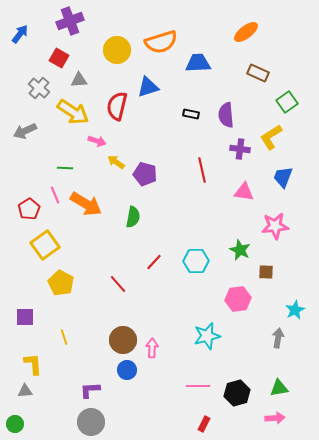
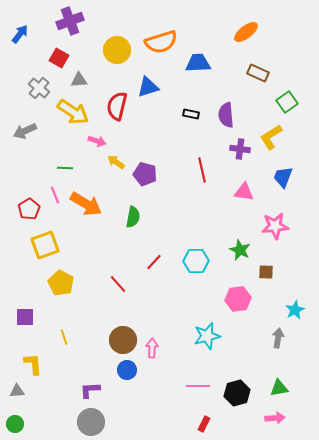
yellow square at (45, 245): rotated 16 degrees clockwise
gray triangle at (25, 391): moved 8 px left
